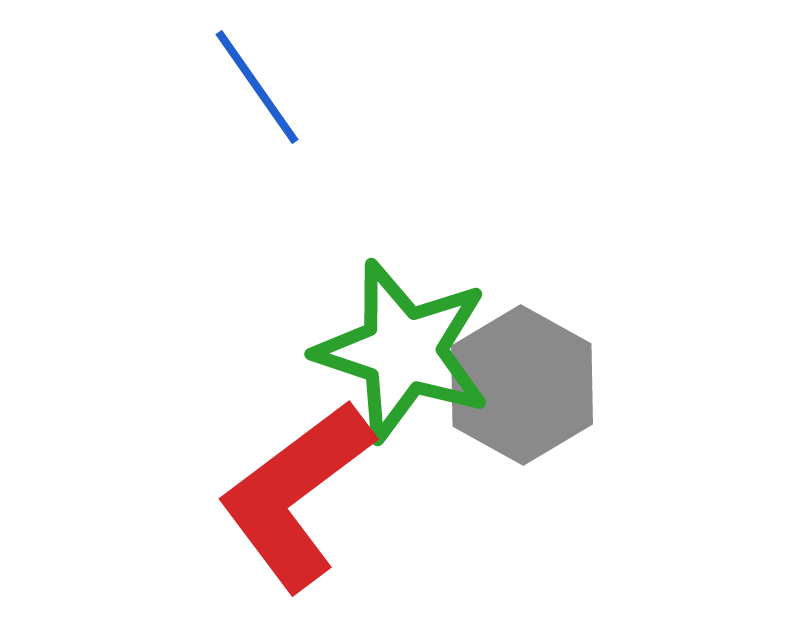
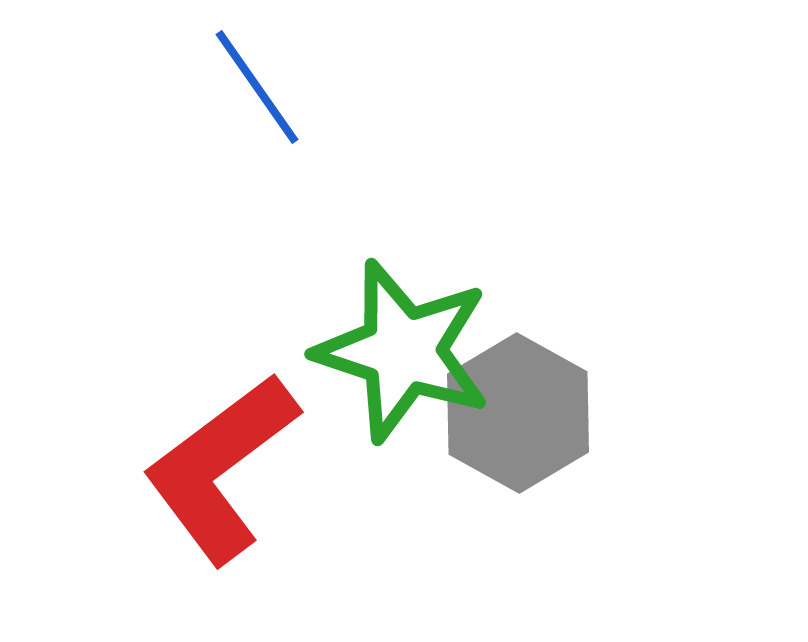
gray hexagon: moved 4 px left, 28 px down
red L-shape: moved 75 px left, 27 px up
